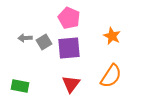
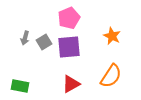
pink pentagon: rotated 25 degrees clockwise
gray arrow: rotated 72 degrees counterclockwise
purple square: moved 1 px up
red triangle: rotated 24 degrees clockwise
